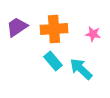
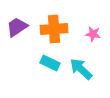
cyan rectangle: moved 3 px left, 2 px down; rotated 24 degrees counterclockwise
